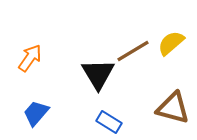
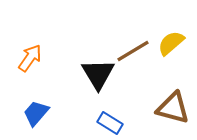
blue rectangle: moved 1 px right, 1 px down
